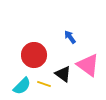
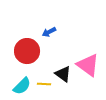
blue arrow: moved 21 px left, 5 px up; rotated 80 degrees counterclockwise
red circle: moved 7 px left, 4 px up
yellow line: rotated 16 degrees counterclockwise
